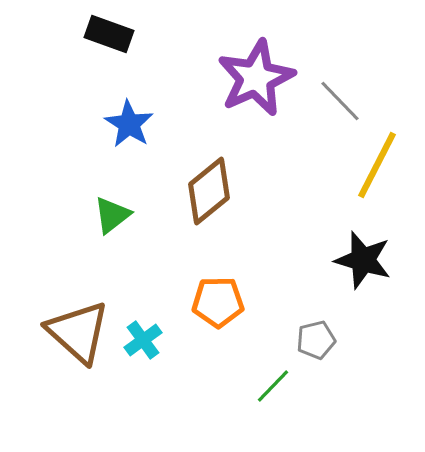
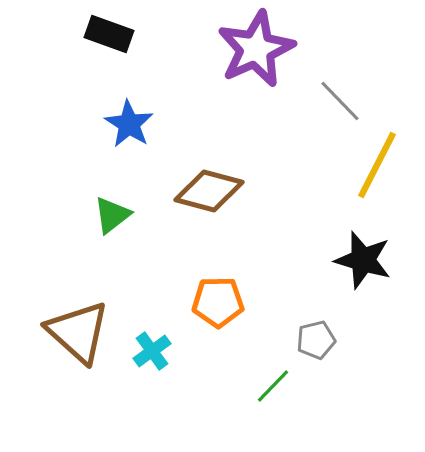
purple star: moved 29 px up
brown diamond: rotated 54 degrees clockwise
cyan cross: moved 9 px right, 11 px down
